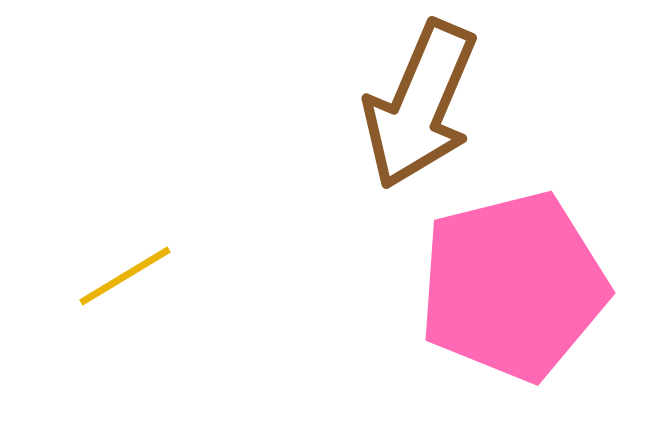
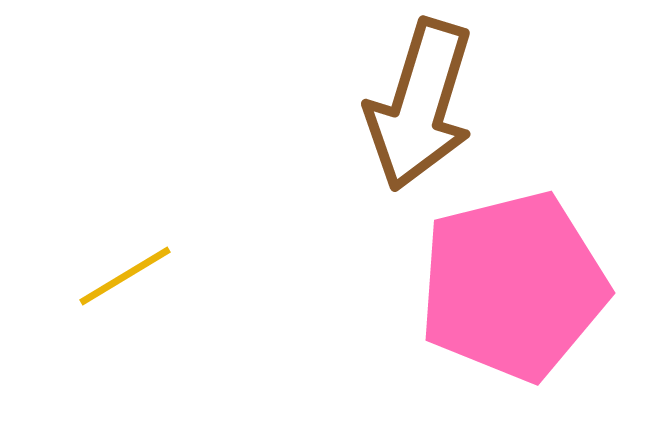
brown arrow: rotated 6 degrees counterclockwise
